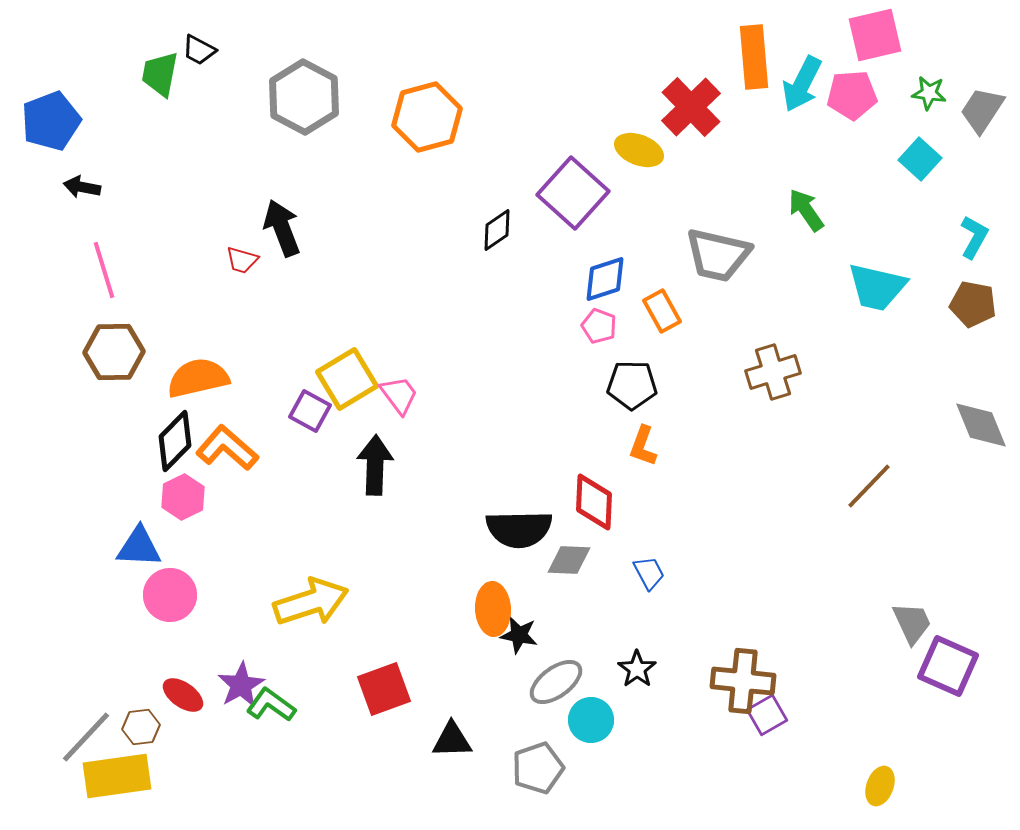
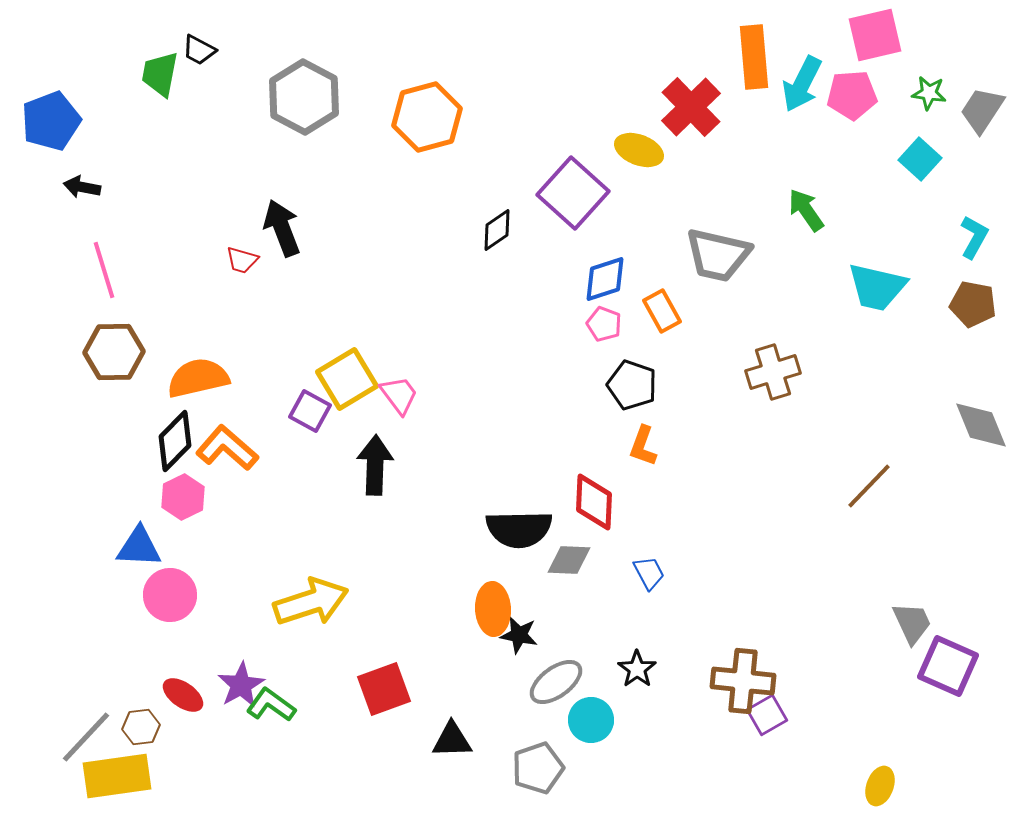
pink pentagon at (599, 326): moved 5 px right, 2 px up
black pentagon at (632, 385): rotated 18 degrees clockwise
